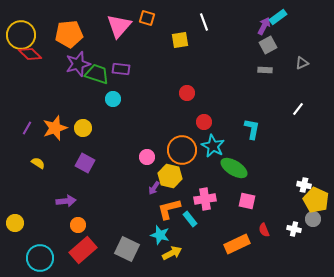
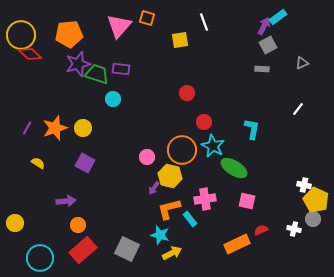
gray rectangle at (265, 70): moved 3 px left, 1 px up
red semicircle at (264, 230): moved 3 px left; rotated 88 degrees clockwise
